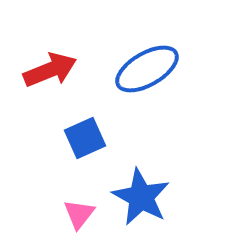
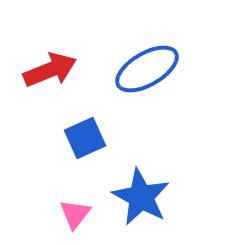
pink triangle: moved 4 px left
